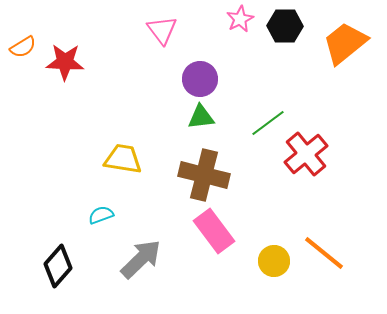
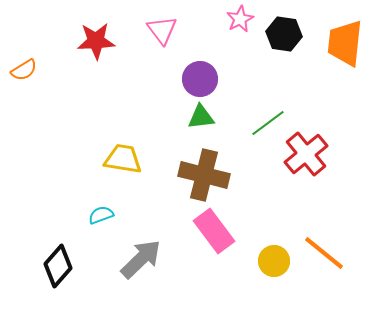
black hexagon: moved 1 px left, 8 px down; rotated 8 degrees clockwise
orange trapezoid: rotated 45 degrees counterclockwise
orange semicircle: moved 1 px right, 23 px down
red star: moved 31 px right, 21 px up; rotated 6 degrees counterclockwise
